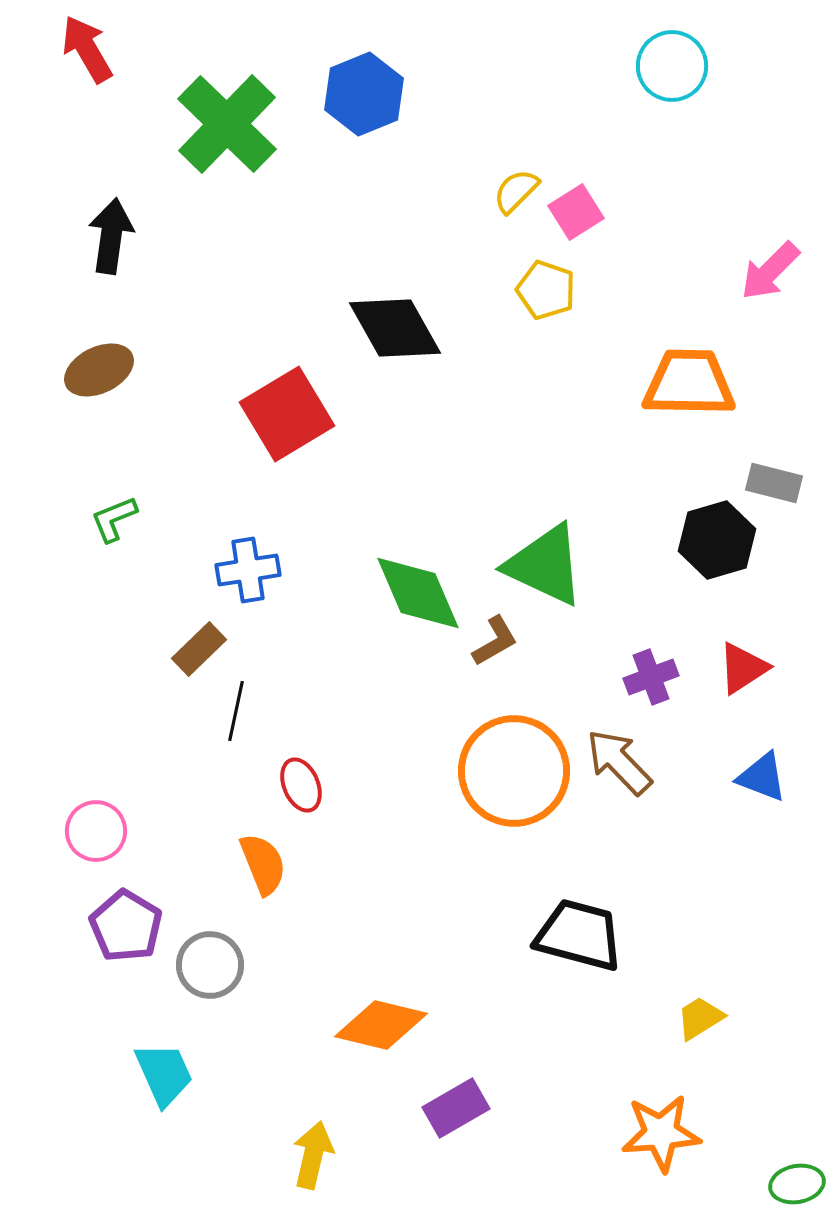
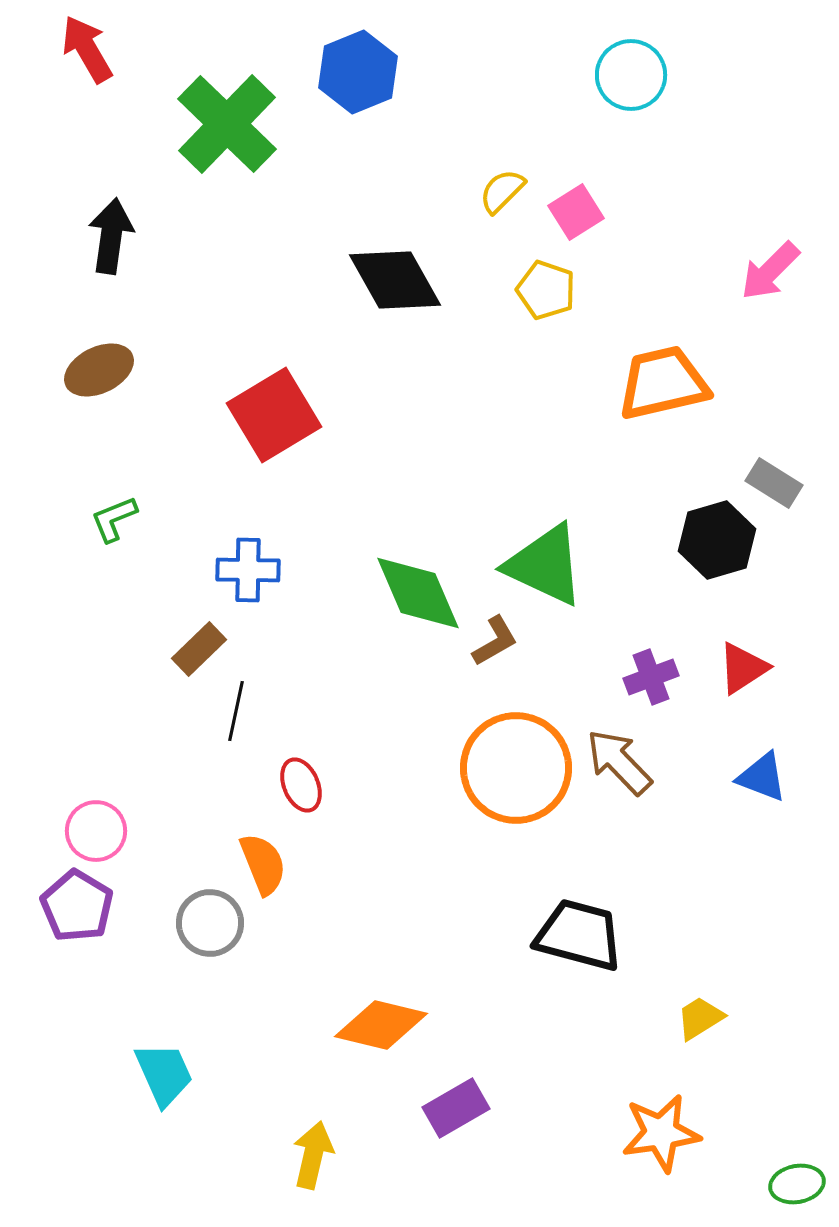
cyan circle: moved 41 px left, 9 px down
blue hexagon: moved 6 px left, 22 px up
yellow semicircle: moved 14 px left
black diamond: moved 48 px up
orange trapezoid: moved 26 px left; rotated 14 degrees counterclockwise
red square: moved 13 px left, 1 px down
gray rectangle: rotated 18 degrees clockwise
blue cross: rotated 10 degrees clockwise
orange circle: moved 2 px right, 3 px up
purple pentagon: moved 49 px left, 20 px up
gray circle: moved 42 px up
orange star: rotated 4 degrees counterclockwise
